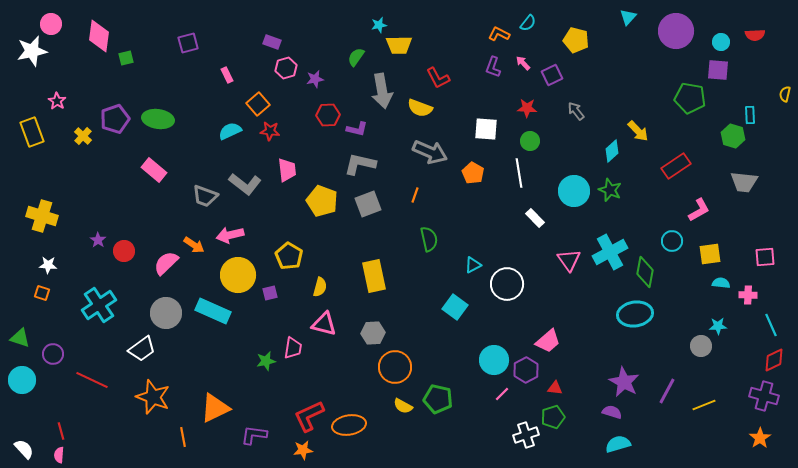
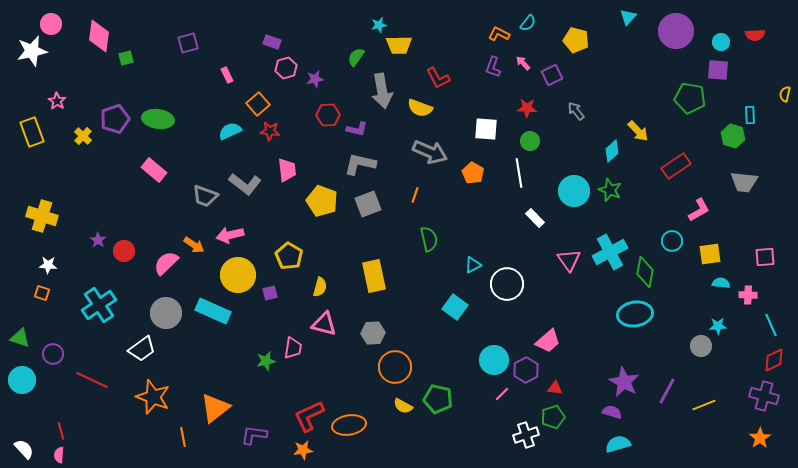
orange triangle at (215, 408): rotated 12 degrees counterclockwise
